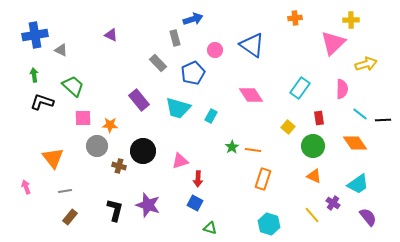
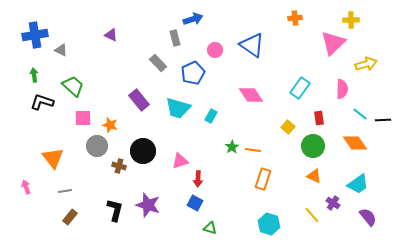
orange star at (110, 125): rotated 14 degrees clockwise
